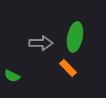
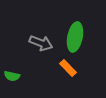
gray arrow: rotated 20 degrees clockwise
green semicircle: rotated 14 degrees counterclockwise
